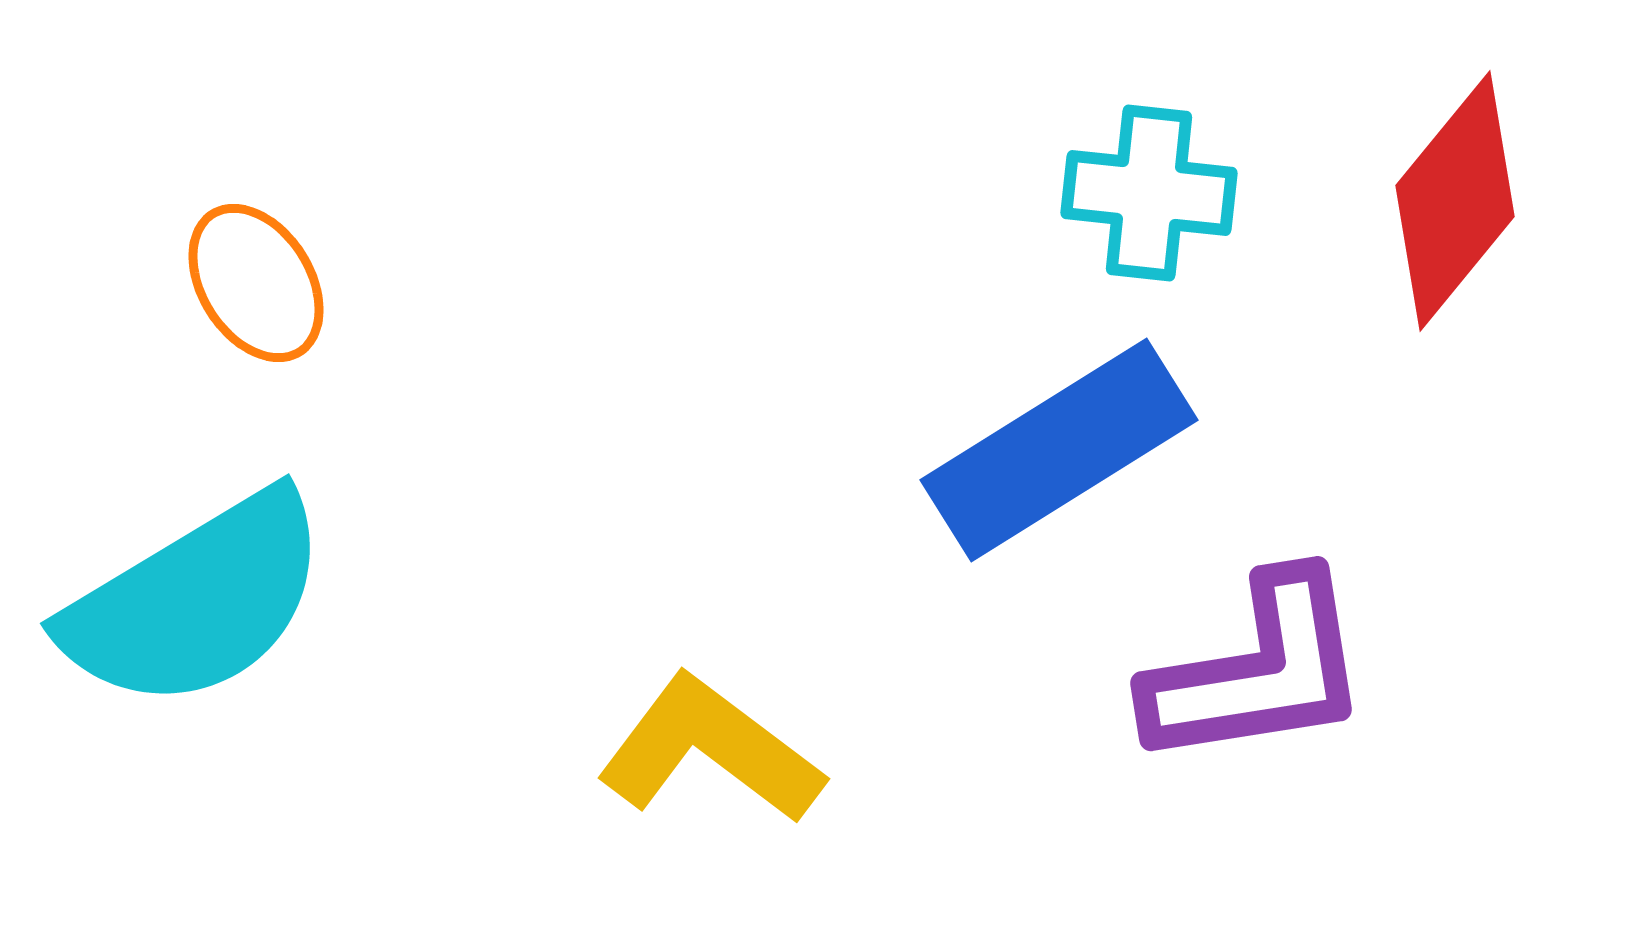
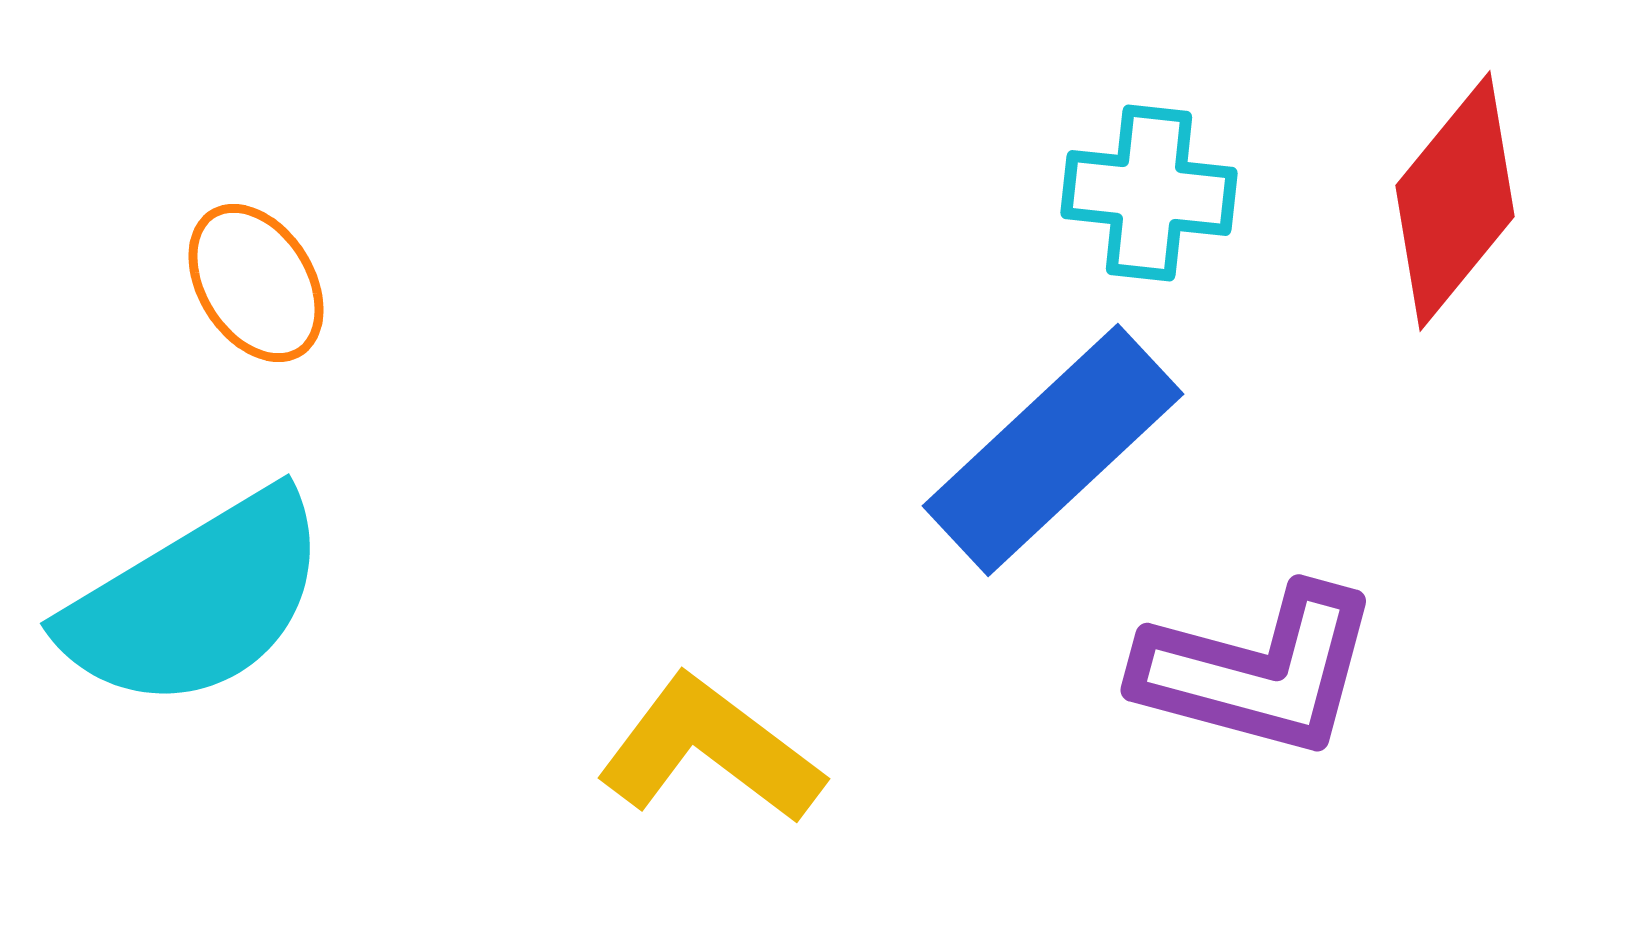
blue rectangle: moved 6 px left; rotated 11 degrees counterclockwise
purple L-shape: rotated 24 degrees clockwise
